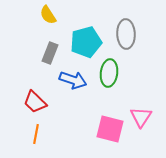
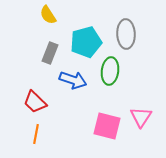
green ellipse: moved 1 px right, 2 px up
pink square: moved 3 px left, 3 px up
